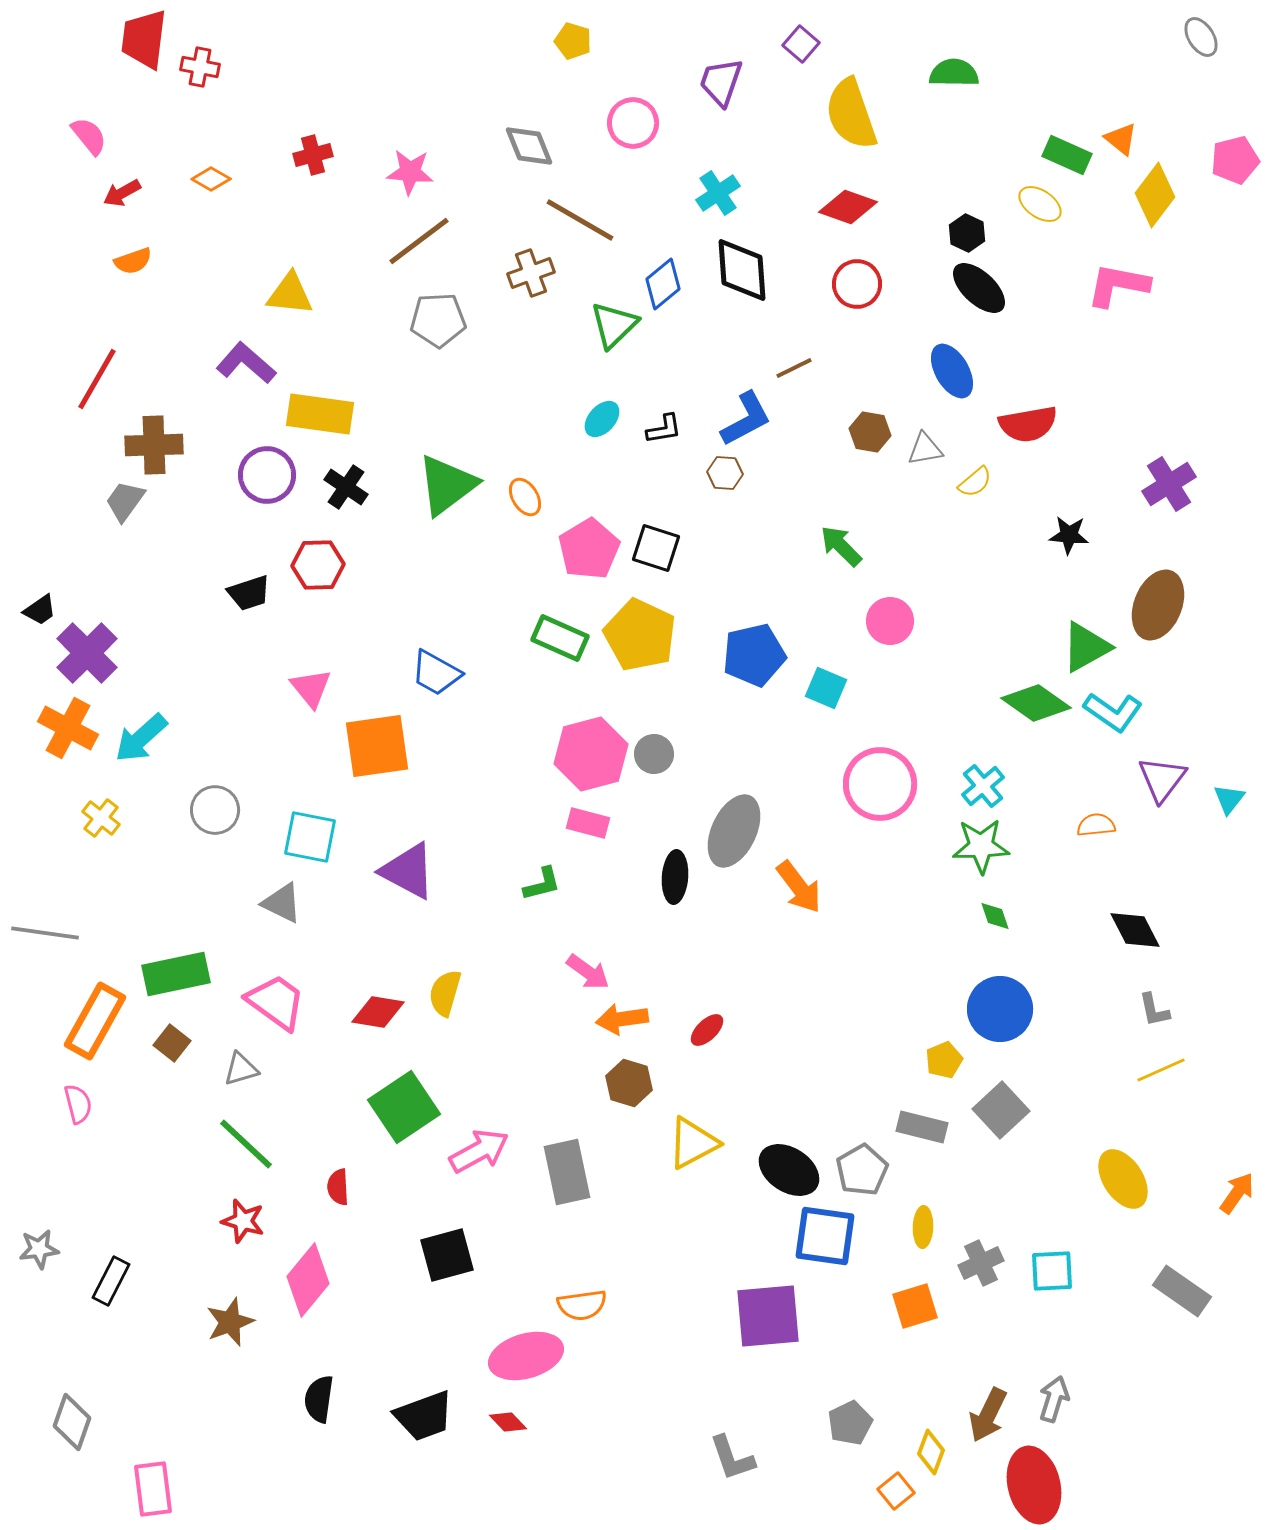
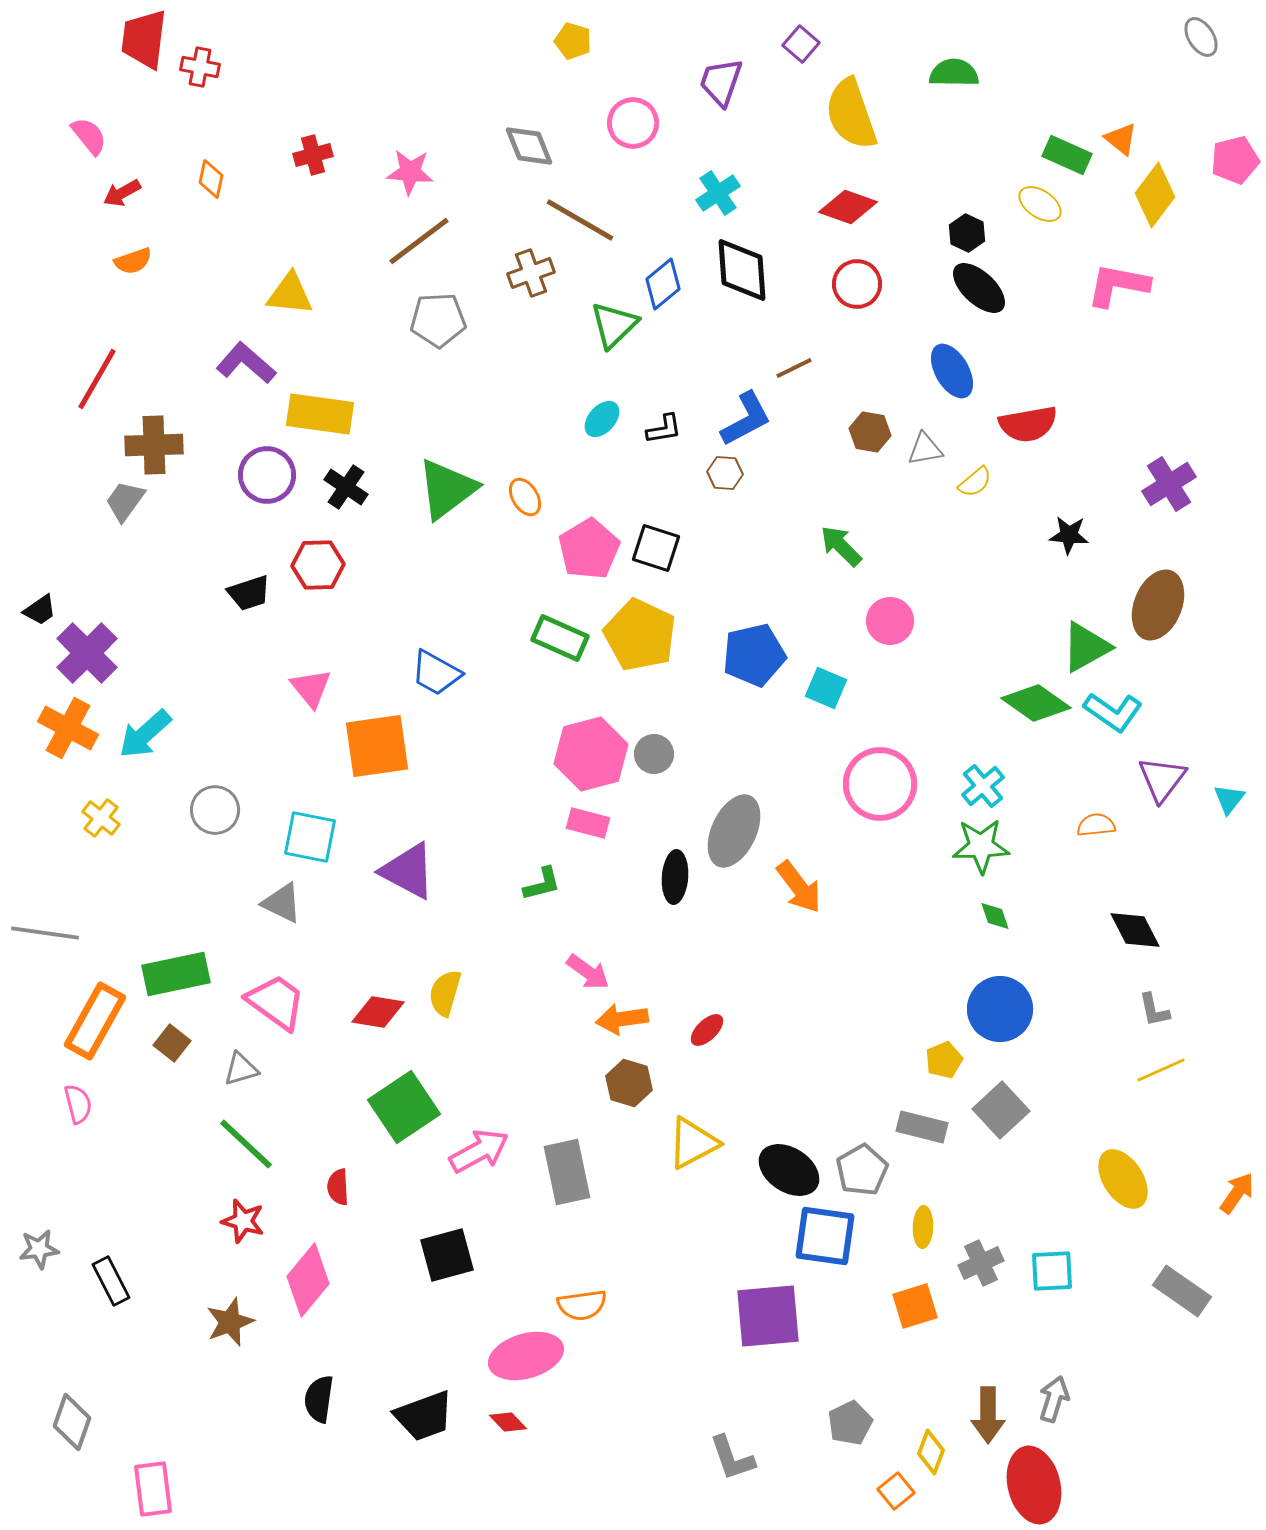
orange diamond at (211, 179): rotated 72 degrees clockwise
green triangle at (447, 485): moved 4 px down
cyan arrow at (141, 738): moved 4 px right, 4 px up
black rectangle at (111, 1281): rotated 54 degrees counterclockwise
brown arrow at (988, 1415): rotated 26 degrees counterclockwise
